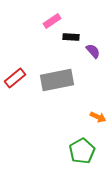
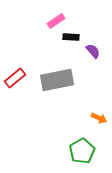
pink rectangle: moved 4 px right
orange arrow: moved 1 px right, 1 px down
